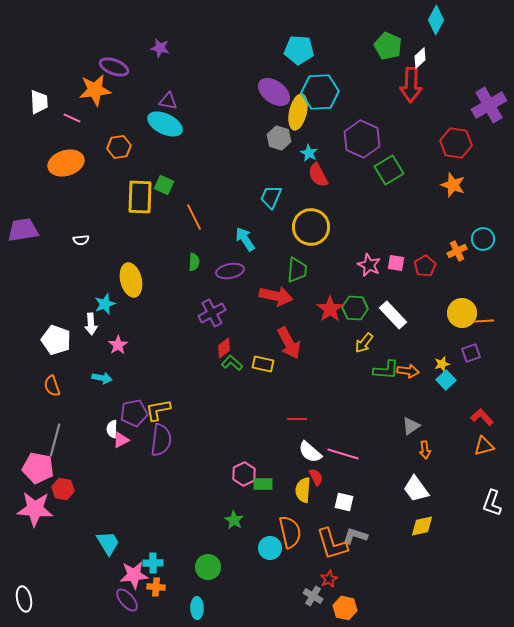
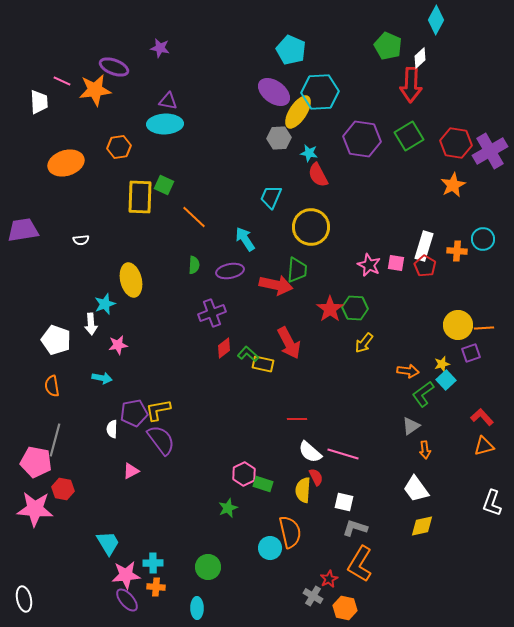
cyan pentagon at (299, 50): moved 8 px left; rotated 20 degrees clockwise
purple cross at (489, 105): moved 1 px right, 46 px down
yellow ellipse at (298, 112): rotated 20 degrees clockwise
pink line at (72, 118): moved 10 px left, 37 px up
cyan ellipse at (165, 124): rotated 28 degrees counterclockwise
gray hexagon at (279, 138): rotated 20 degrees counterclockwise
purple hexagon at (362, 139): rotated 15 degrees counterclockwise
cyan star at (309, 153): rotated 18 degrees counterclockwise
green square at (389, 170): moved 20 px right, 34 px up
orange star at (453, 185): rotated 25 degrees clockwise
orange line at (194, 217): rotated 20 degrees counterclockwise
orange cross at (457, 251): rotated 30 degrees clockwise
green semicircle at (194, 262): moved 3 px down
red pentagon at (425, 266): rotated 10 degrees counterclockwise
red arrow at (276, 296): moved 11 px up
purple cross at (212, 313): rotated 8 degrees clockwise
yellow circle at (462, 313): moved 4 px left, 12 px down
white rectangle at (393, 315): moved 31 px right, 69 px up; rotated 60 degrees clockwise
orange line at (484, 321): moved 7 px down
pink star at (118, 345): rotated 24 degrees clockwise
green L-shape at (232, 363): moved 16 px right, 9 px up
green L-shape at (386, 370): moved 37 px right, 24 px down; rotated 140 degrees clockwise
orange semicircle at (52, 386): rotated 10 degrees clockwise
pink triangle at (121, 440): moved 10 px right, 31 px down
purple semicircle at (161, 440): rotated 44 degrees counterclockwise
pink pentagon at (38, 468): moved 2 px left, 6 px up
green rectangle at (263, 484): rotated 18 degrees clockwise
green star at (234, 520): moved 6 px left, 12 px up; rotated 18 degrees clockwise
gray L-shape at (355, 536): moved 8 px up
orange L-shape at (332, 544): moved 28 px right, 20 px down; rotated 48 degrees clockwise
pink star at (134, 575): moved 8 px left
